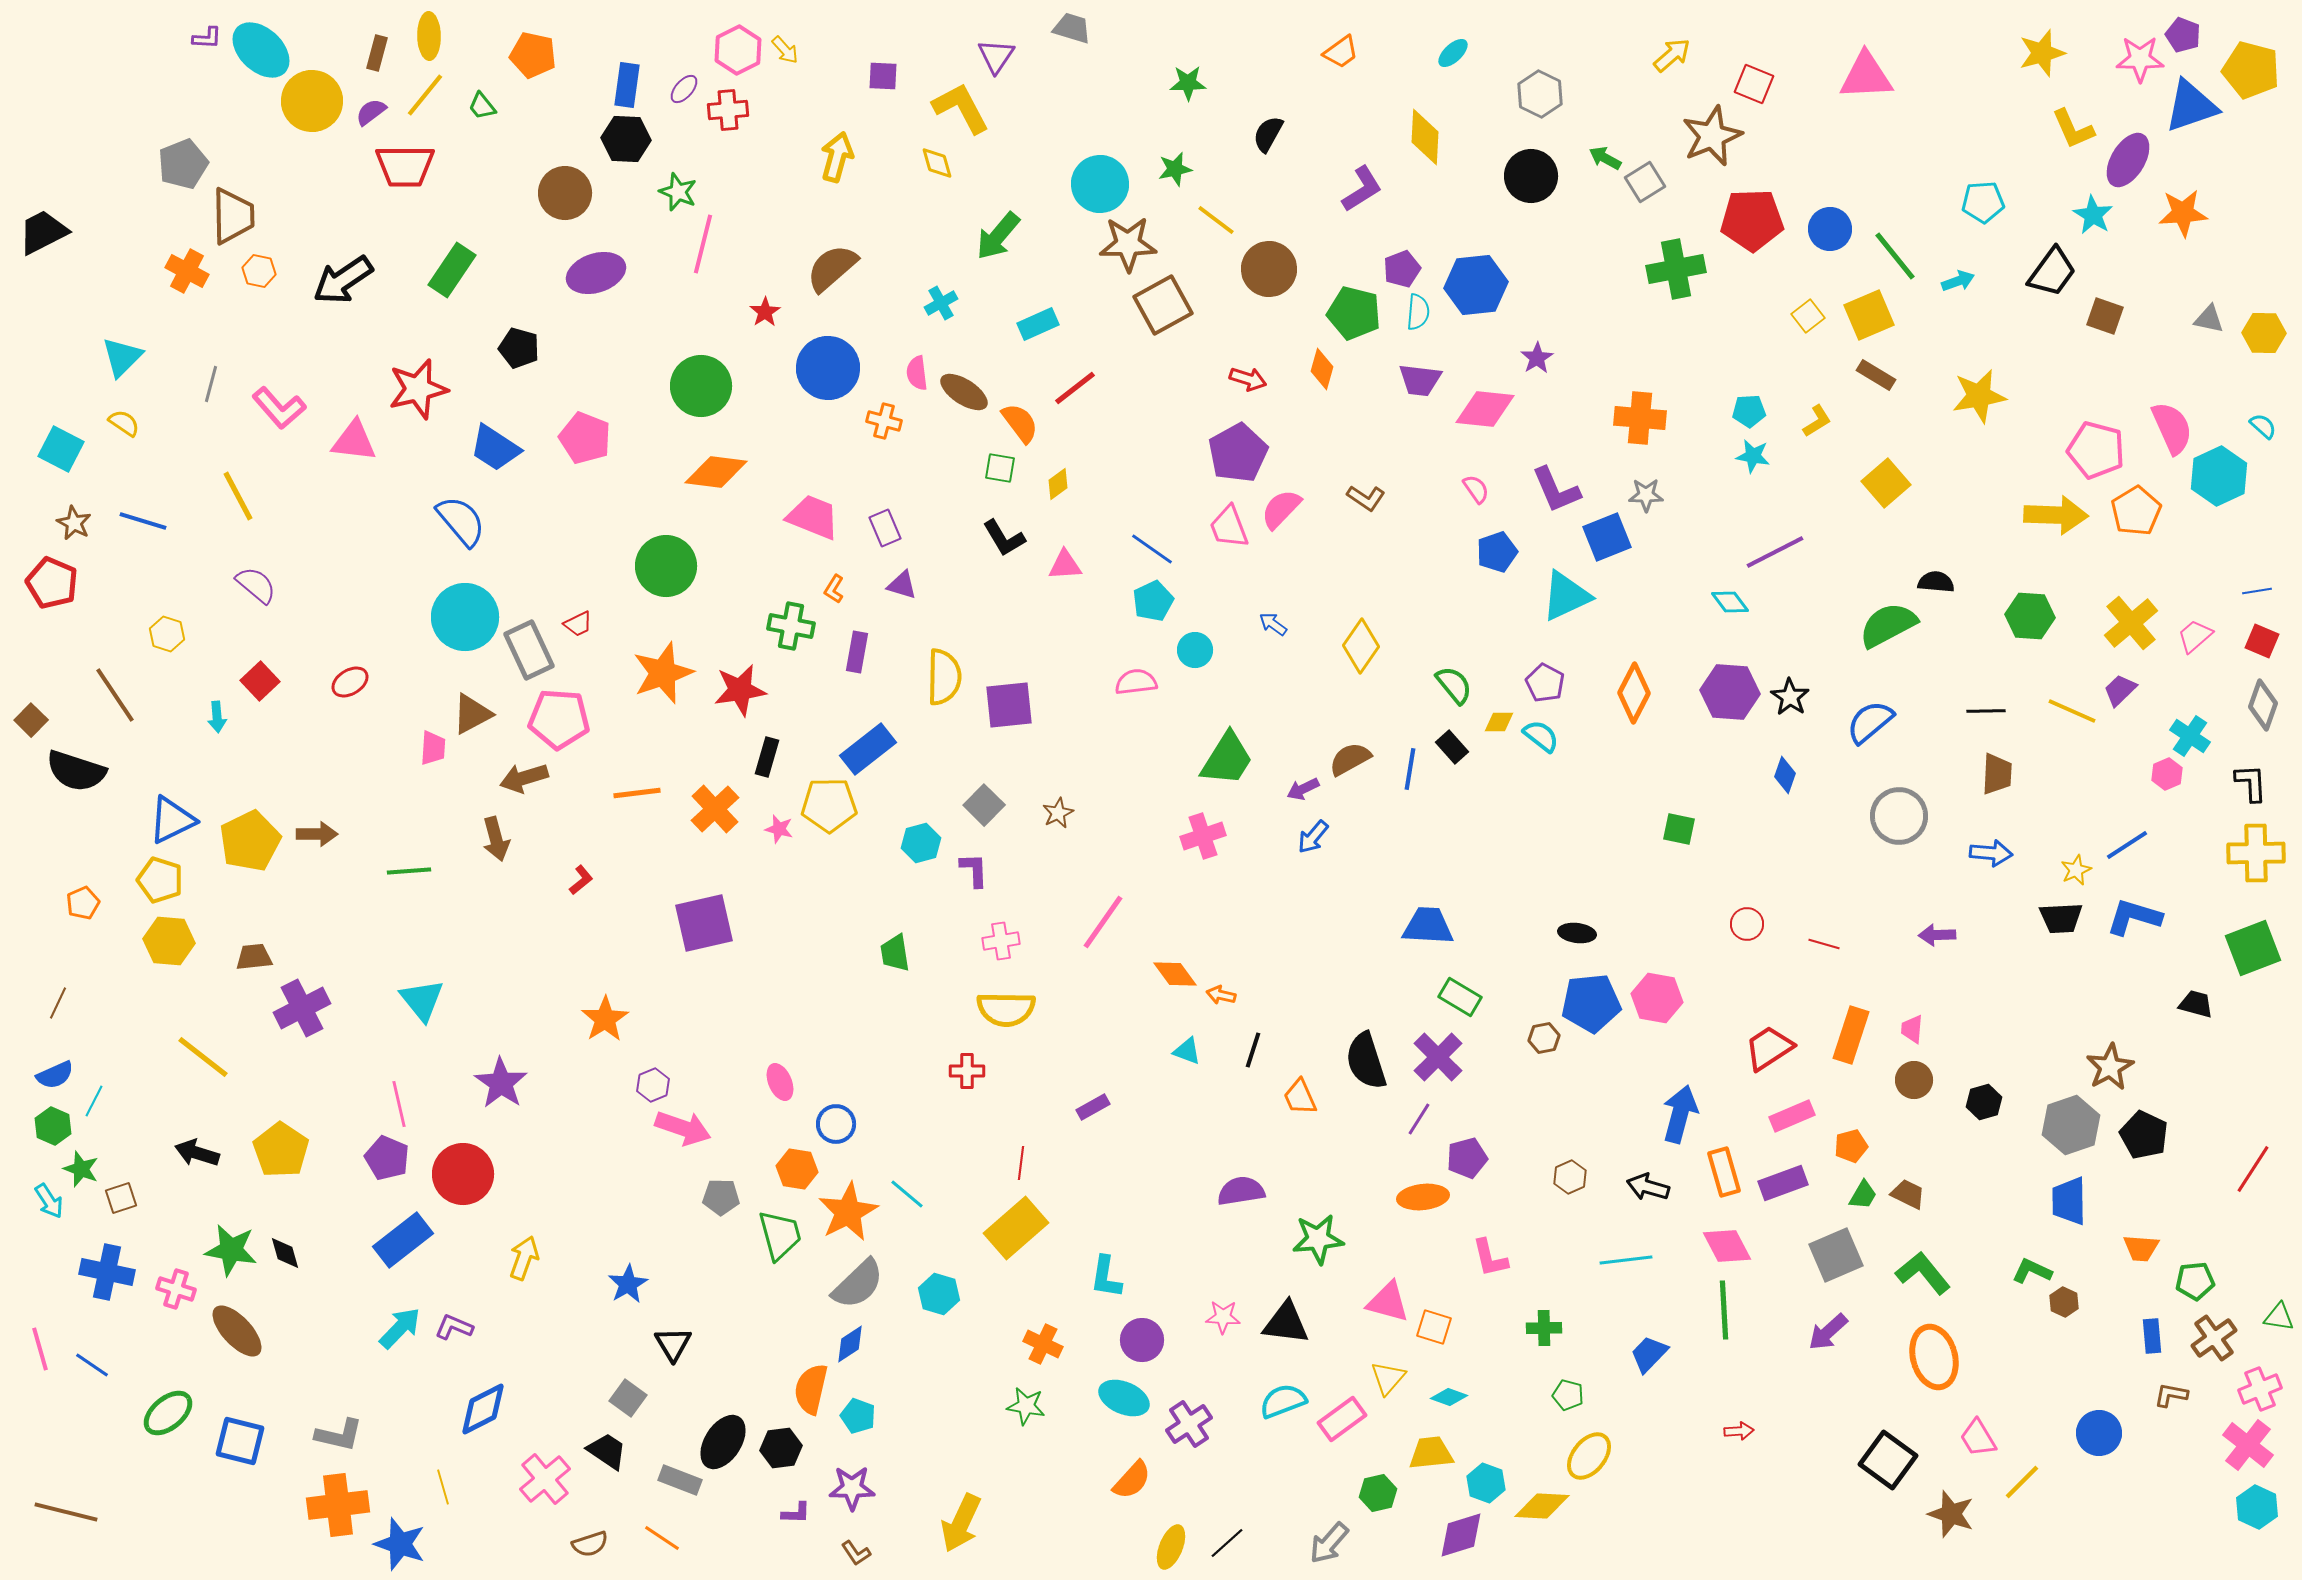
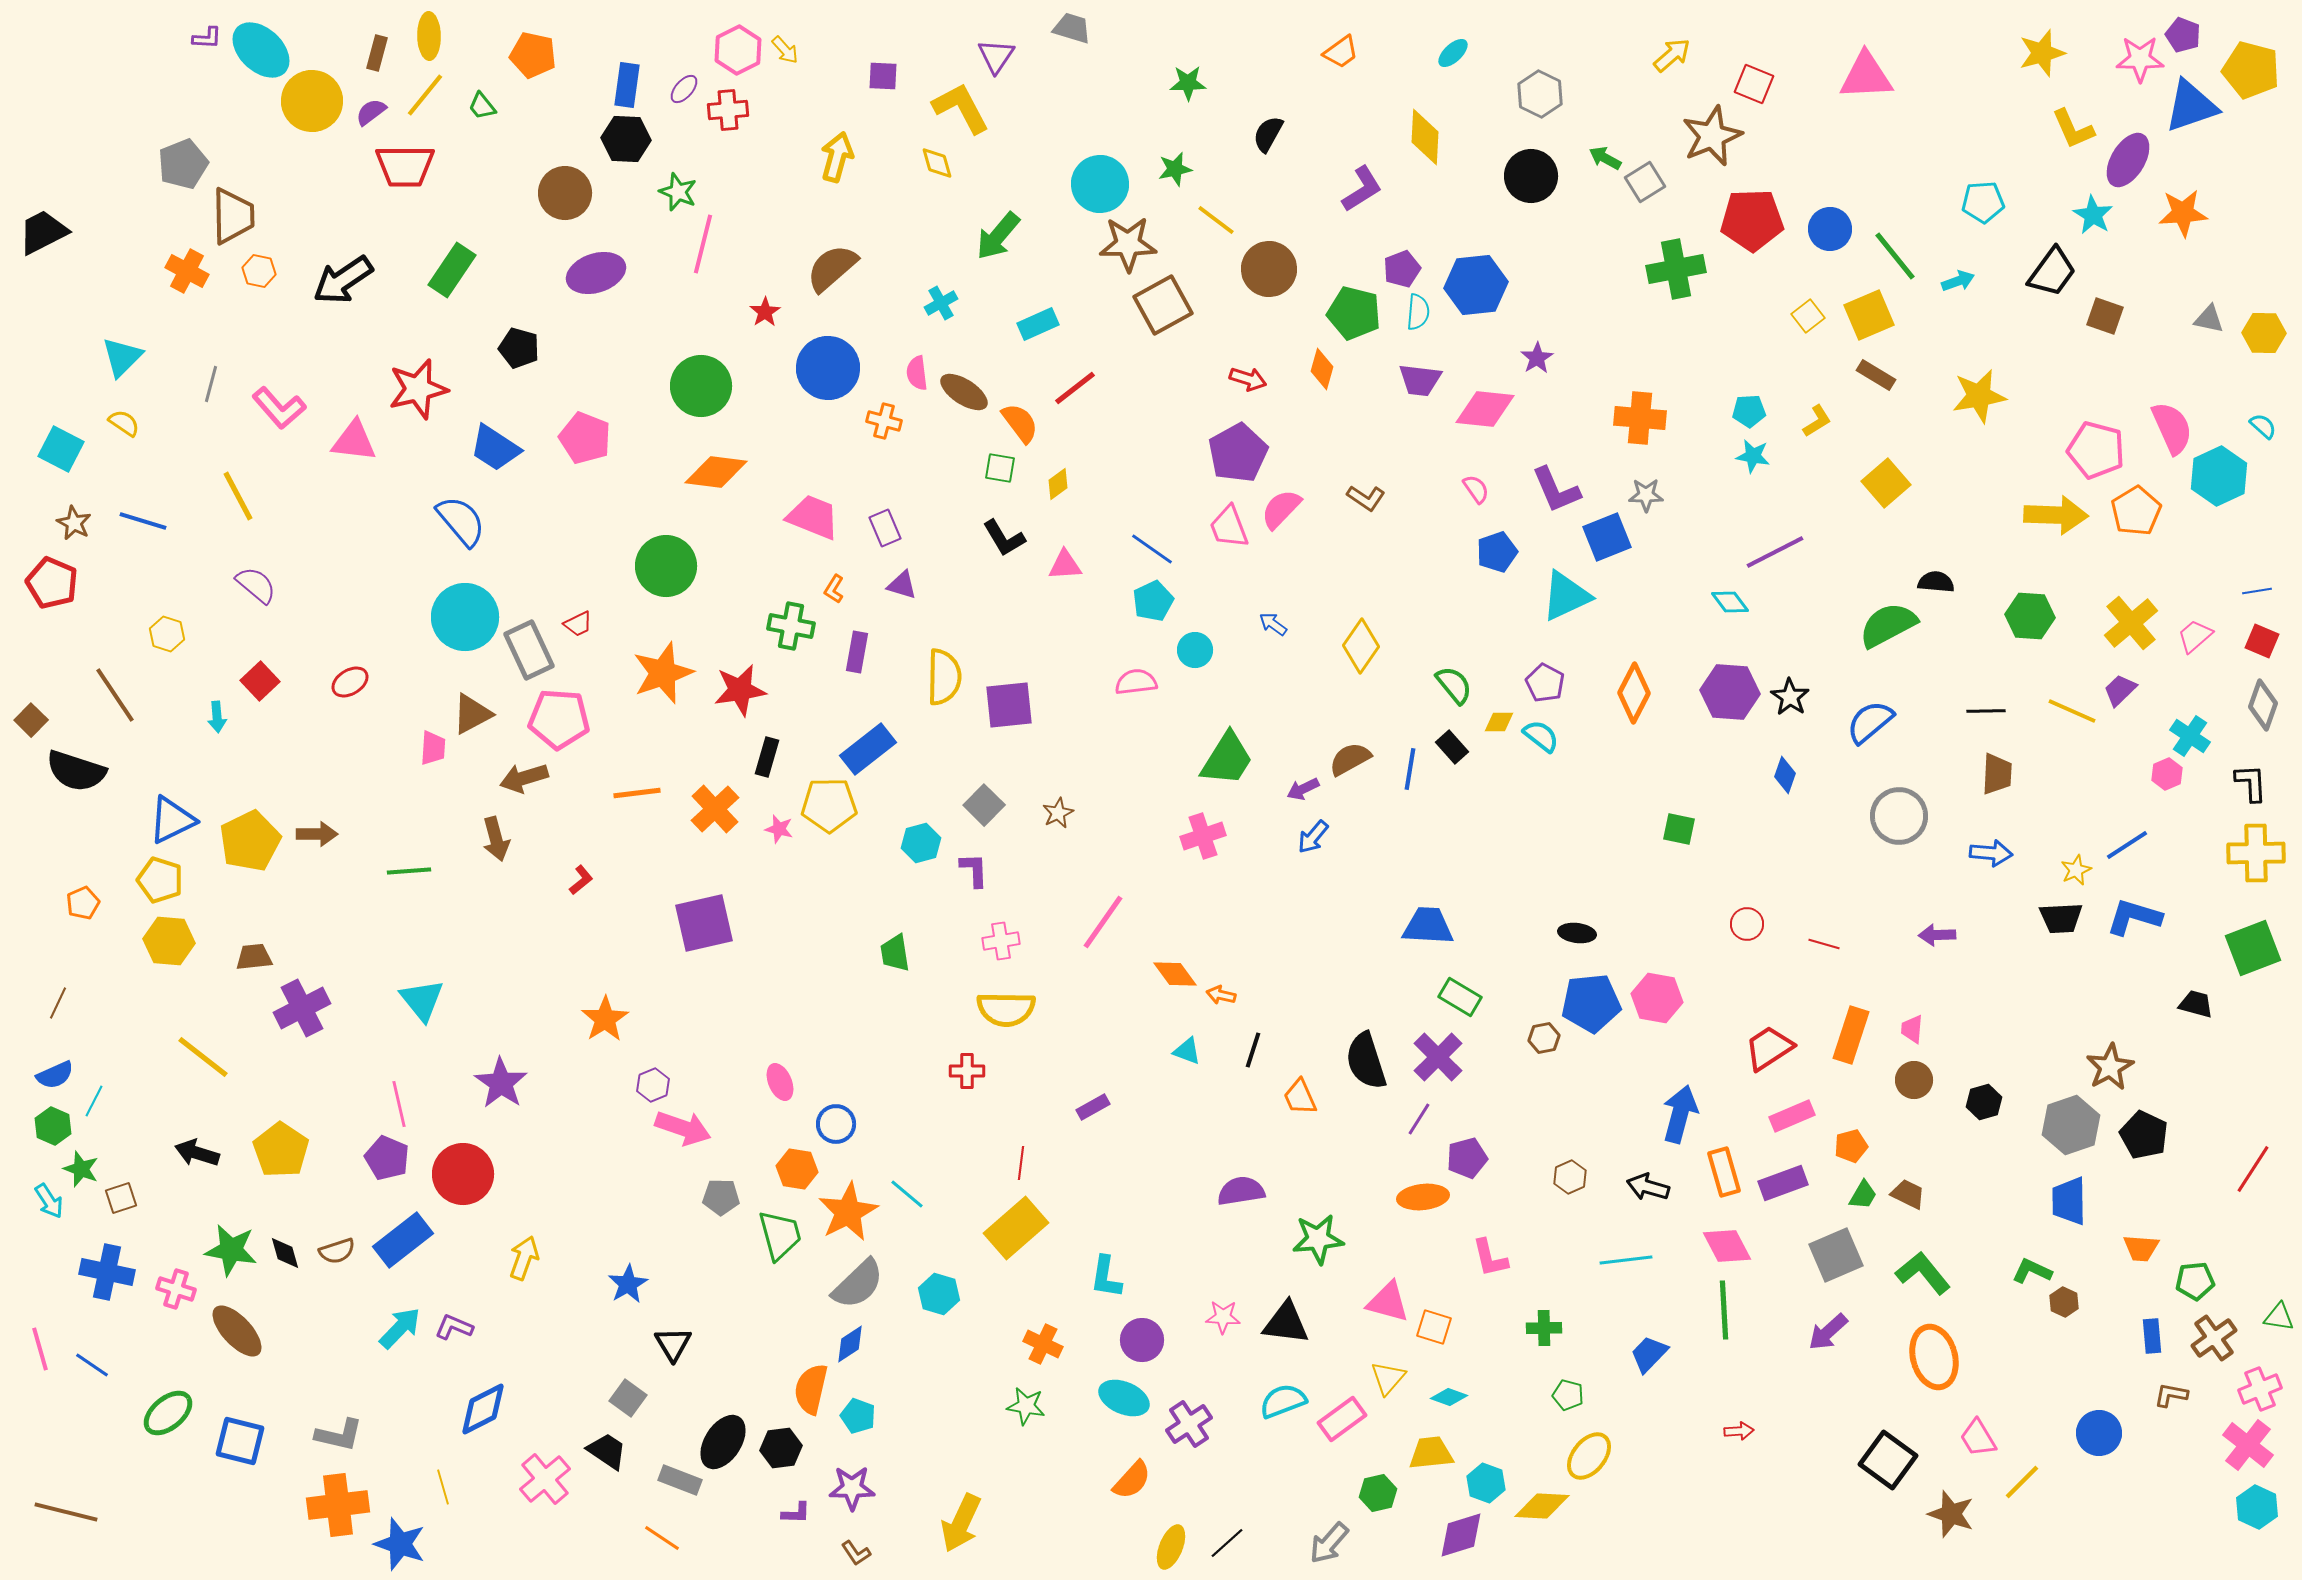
brown semicircle at (590, 1544): moved 253 px left, 293 px up
